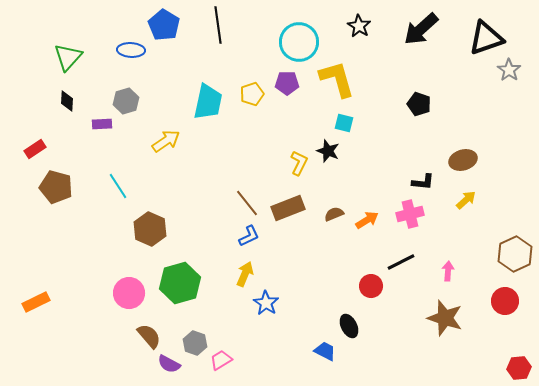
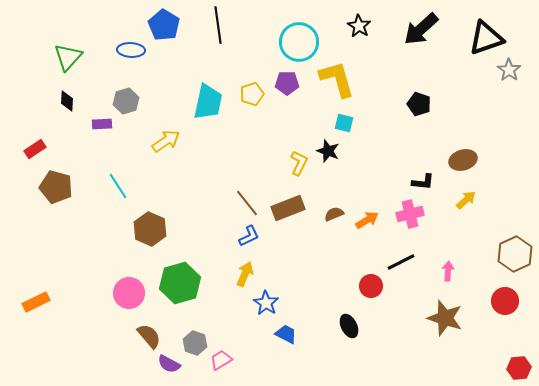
blue trapezoid at (325, 351): moved 39 px left, 17 px up
